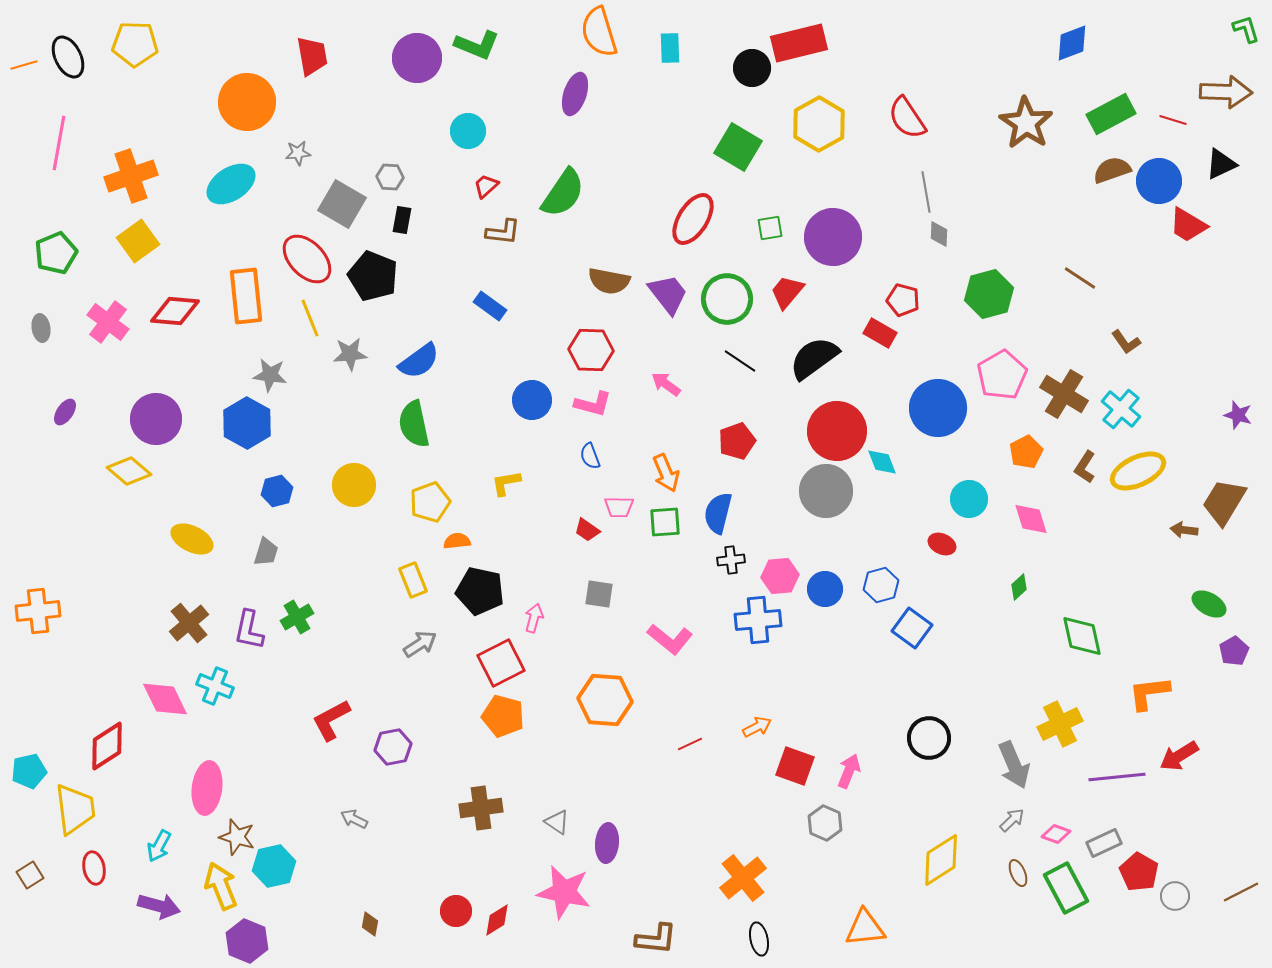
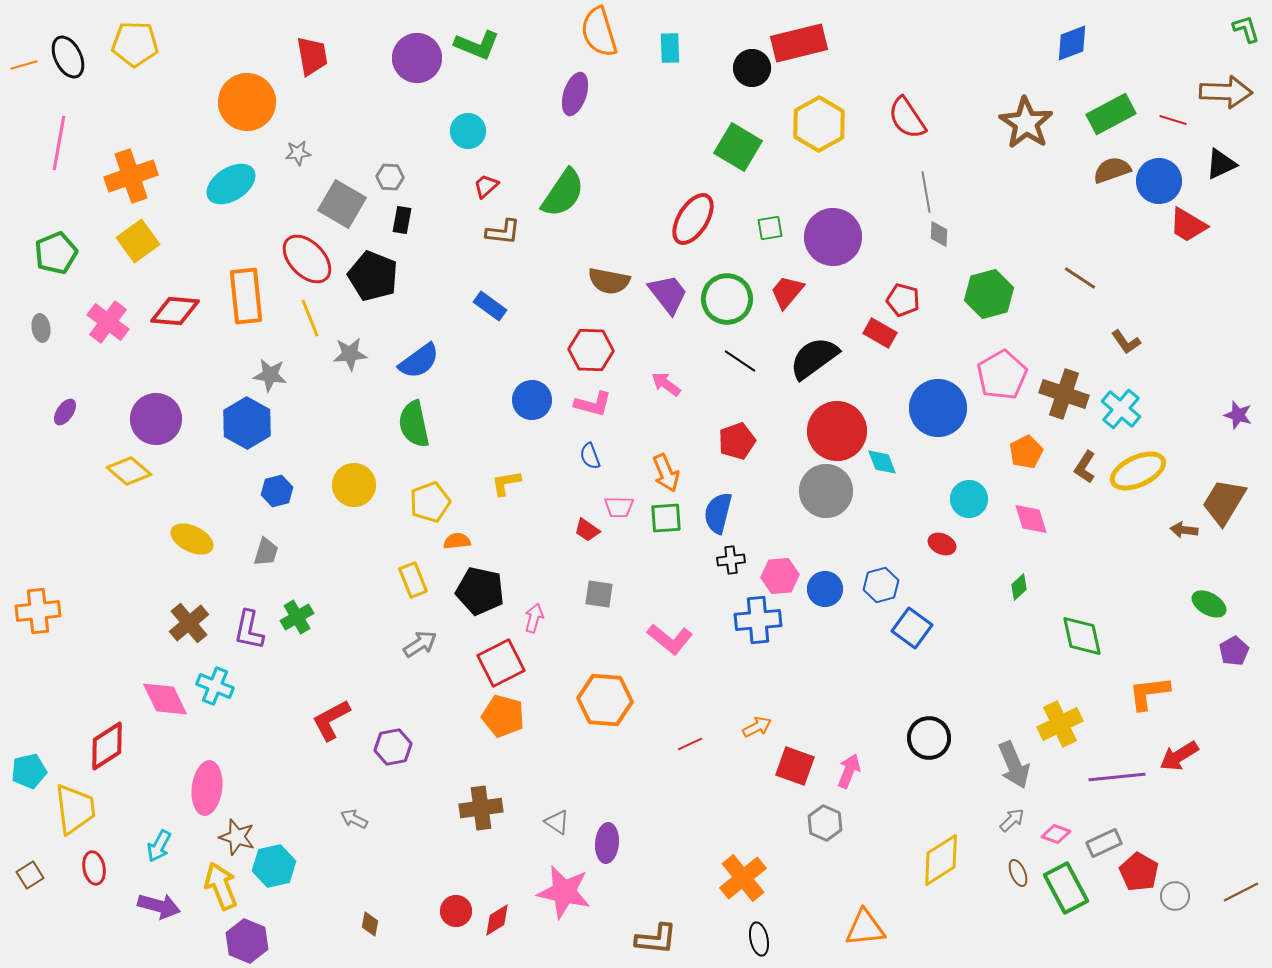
brown cross at (1064, 394): rotated 12 degrees counterclockwise
green square at (665, 522): moved 1 px right, 4 px up
